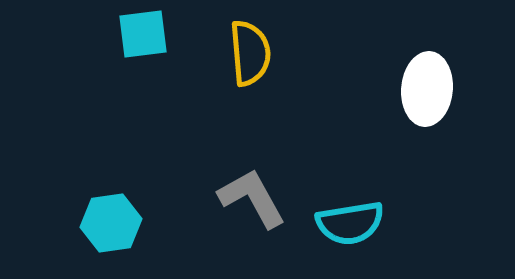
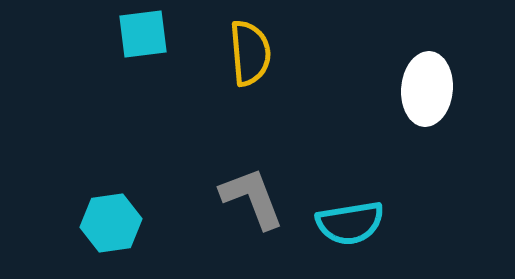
gray L-shape: rotated 8 degrees clockwise
